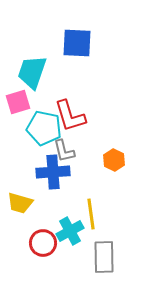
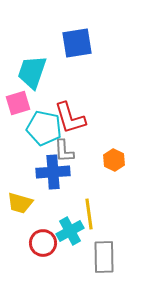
blue square: rotated 12 degrees counterclockwise
pink square: moved 1 px down
red L-shape: moved 2 px down
gray L-shape: rotated 10 degrees clockwise
yellow line: moved 2 px left
